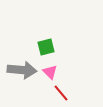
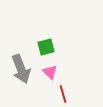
gray arrow: moved 1 px left, 1 px up; rotated 64 degrees clockwise
red line: moved 2 px right, 1 px down; rotated 24 degrees clockwise
